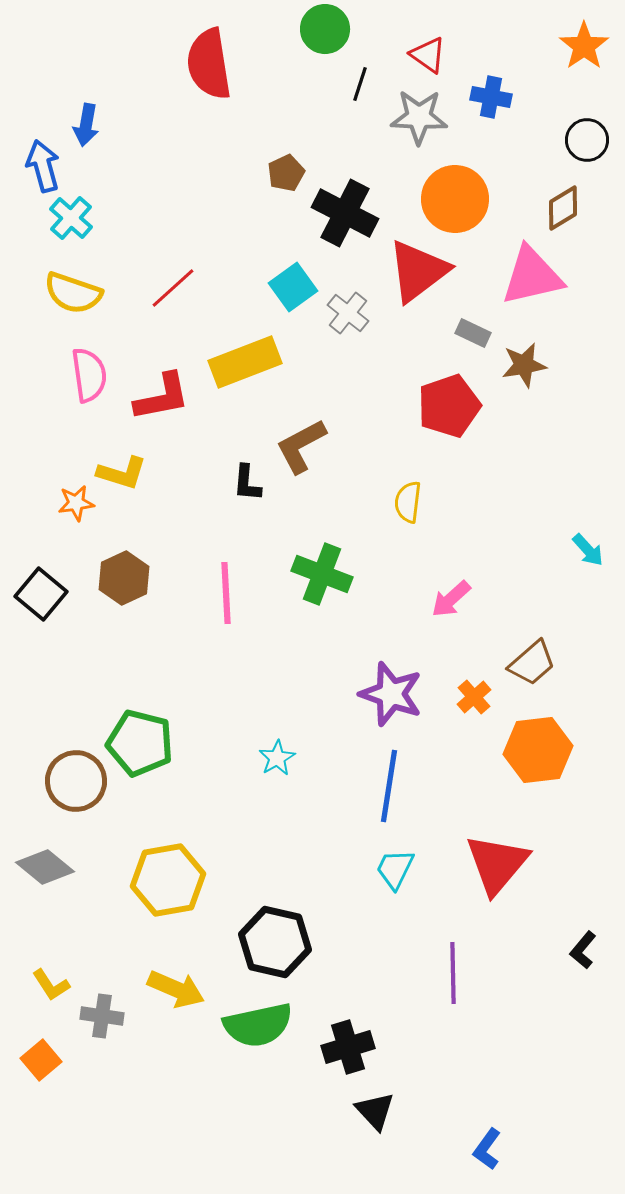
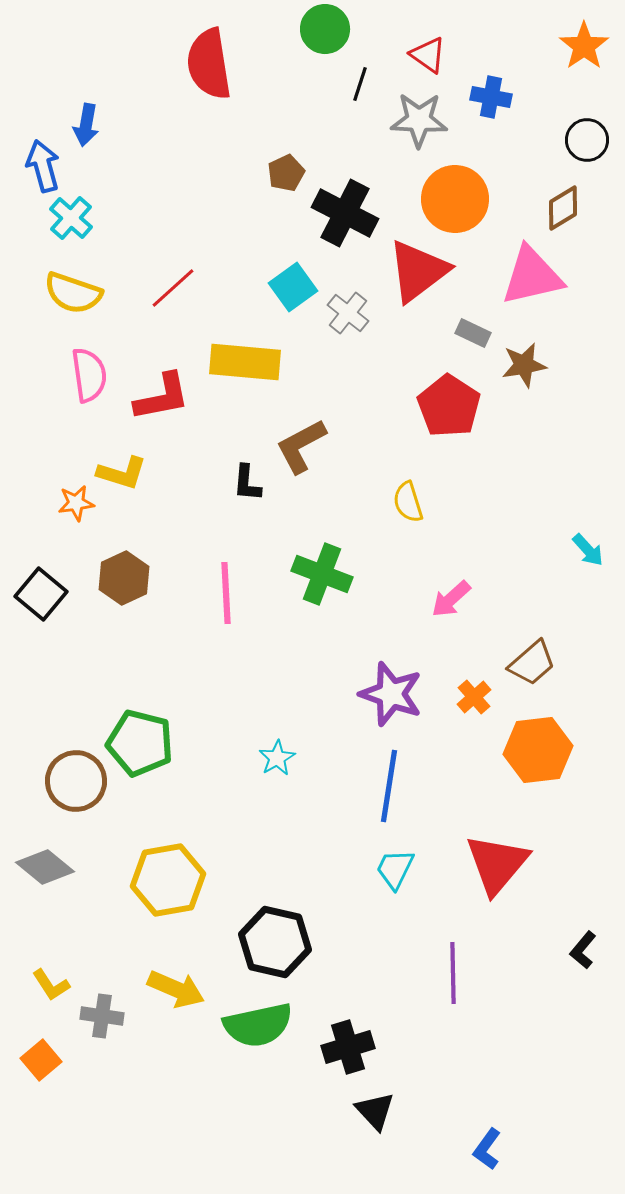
gray star at (419, 117): moved 3 px down
yellow rectangle at (245, 362): rotated 26 degrees clockwise
red pentagon at (449, 406): rotated 20 degrees counterclockwise
yellow semicircle at (408, 502): rotated 24 degrees counterclockwise
